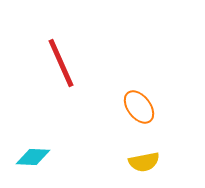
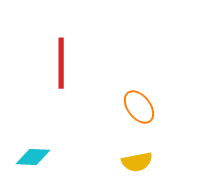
red line: rotated 24 degrees clockwise
yellow semicircle: moved 7 px left
